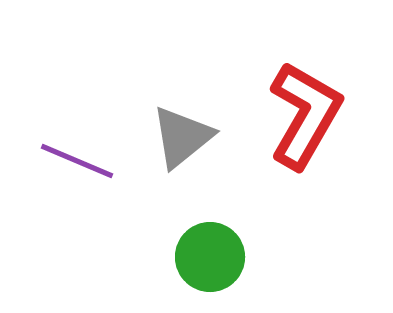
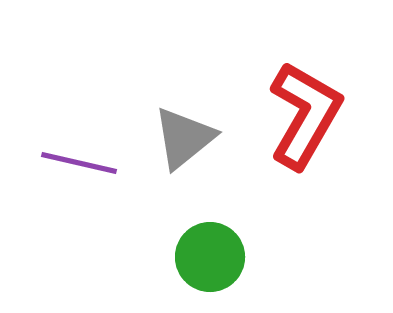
gray triangle: moved 2 px right, 1 px down
purple line: moved 2 px right, 2 px down; rotated 10 degrees counterclockwise
